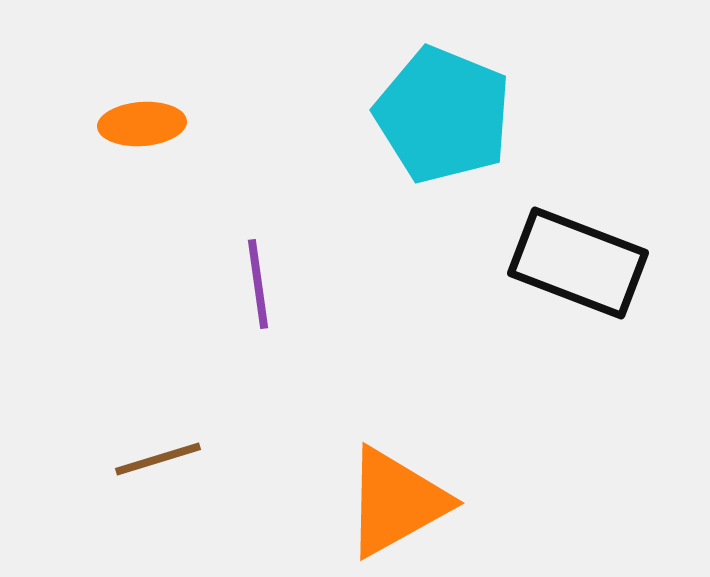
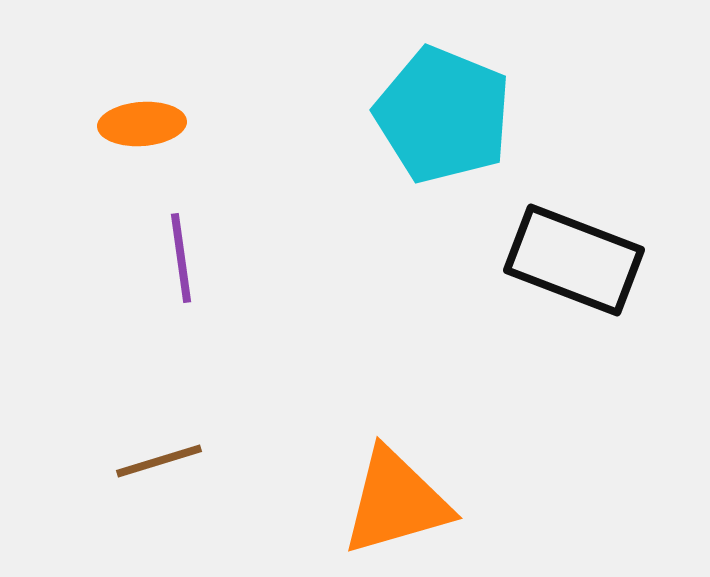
black rectangle: moved 4 px left, 3 px up
purple line: moved 77 px left, 26 px up
brown line: moved 1 px right, 2 px down
orange triangle: rotated 13 degrees clockwise
